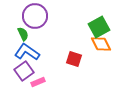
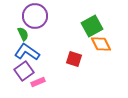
green square: moved 7 px left, 1 px up
